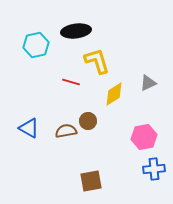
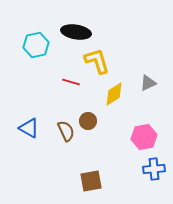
black ellipse: moved 1 px down; rotated 16 degrees clockwise
brown semicircle: rotated 75 degrees clockwise
